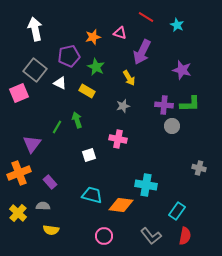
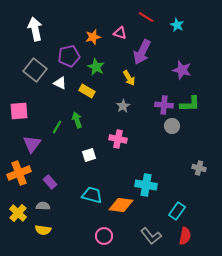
pink square: moved 18 px down; rotated 18 degrees clockwise
gray star: rotated 16 degrees counterclockwise
yellow semicircle: moved 8 px left
